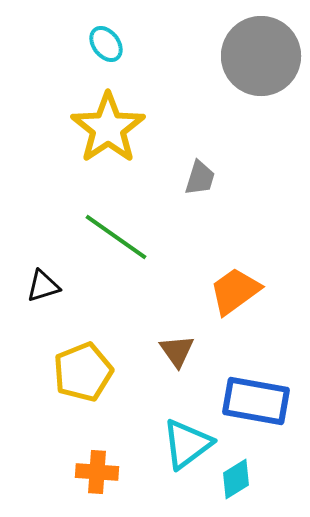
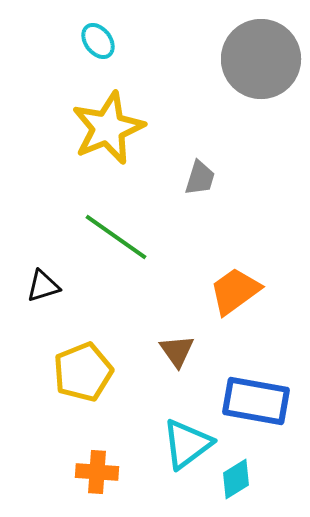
cyan ellipse: moved 8 px left, 3 px up
gray circle: moved 3 px down
yellow star: rotated 12 degrees clockwise
